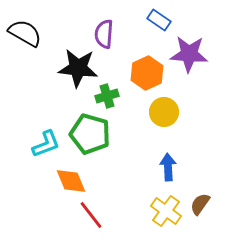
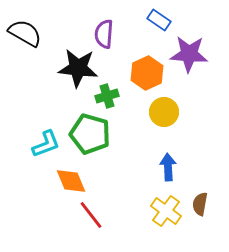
brown semicircle: rotated 25 degrees counterclockwise
